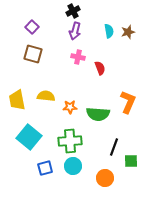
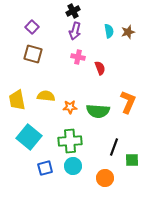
green semicircle: moved 3 px up
green square: moved 1 px right, 1 px up
